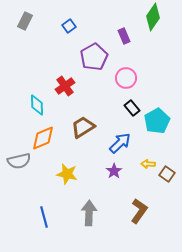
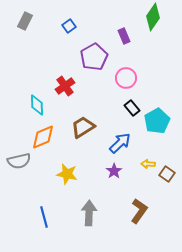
orange diamond: moved 1 px up
